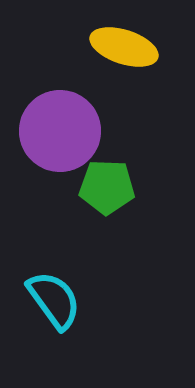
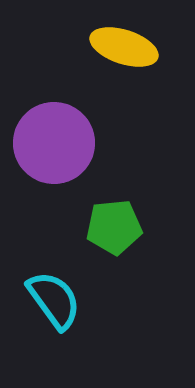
purple circle: moved 6 px left, 12 px down
green pentagon: moved 7 px right, 40 px down; rotated 8 degrees counterclockwise
